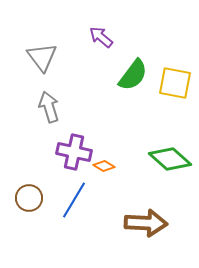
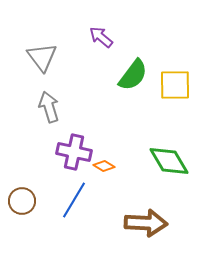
yellow square: moved 2 px down; rotated 12 degrees counterclockwise
green diamond: moved 1 px left, 2 px down; rotated 18 degrees clockwise
brown circle: moved 7 px left, 3 px down
